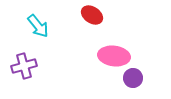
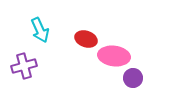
red ellipse: moved 6 px left, 24 px down; rotated 15 degrees counterclockwise
cyan arrow: moved 2 px right, 4 px down; rotated 15 degrees clockwise
